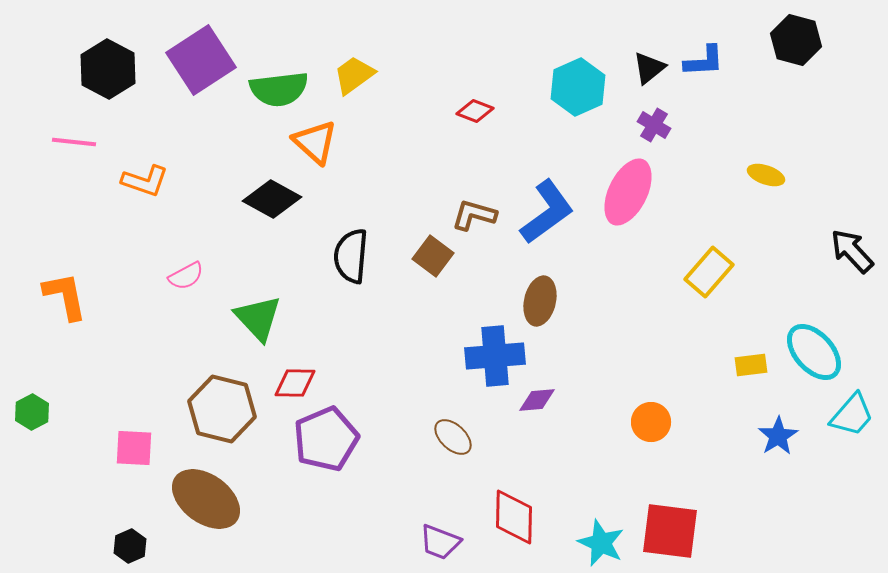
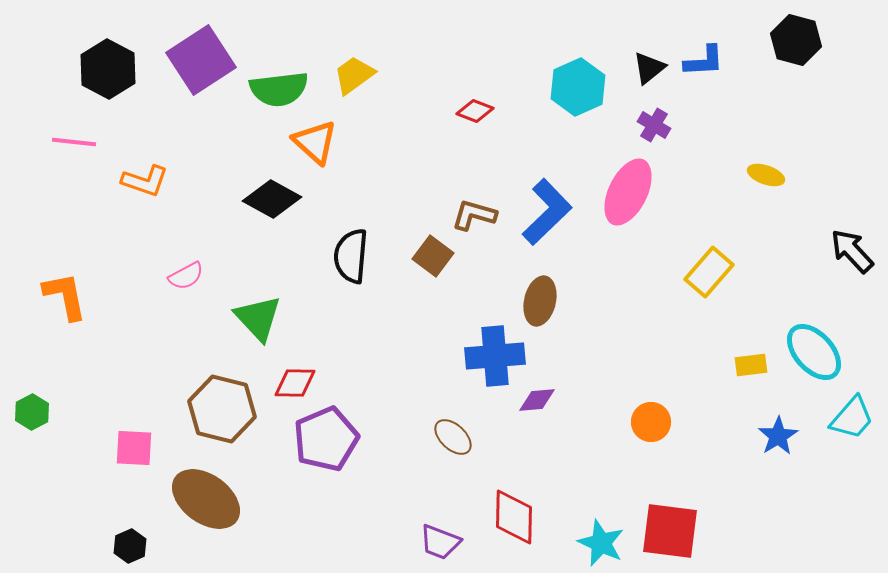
blue L-shape at (547, 212): rotated 8 degrees counterclockwise
cyan trapezoid at (852, 415): moved 3 px down
